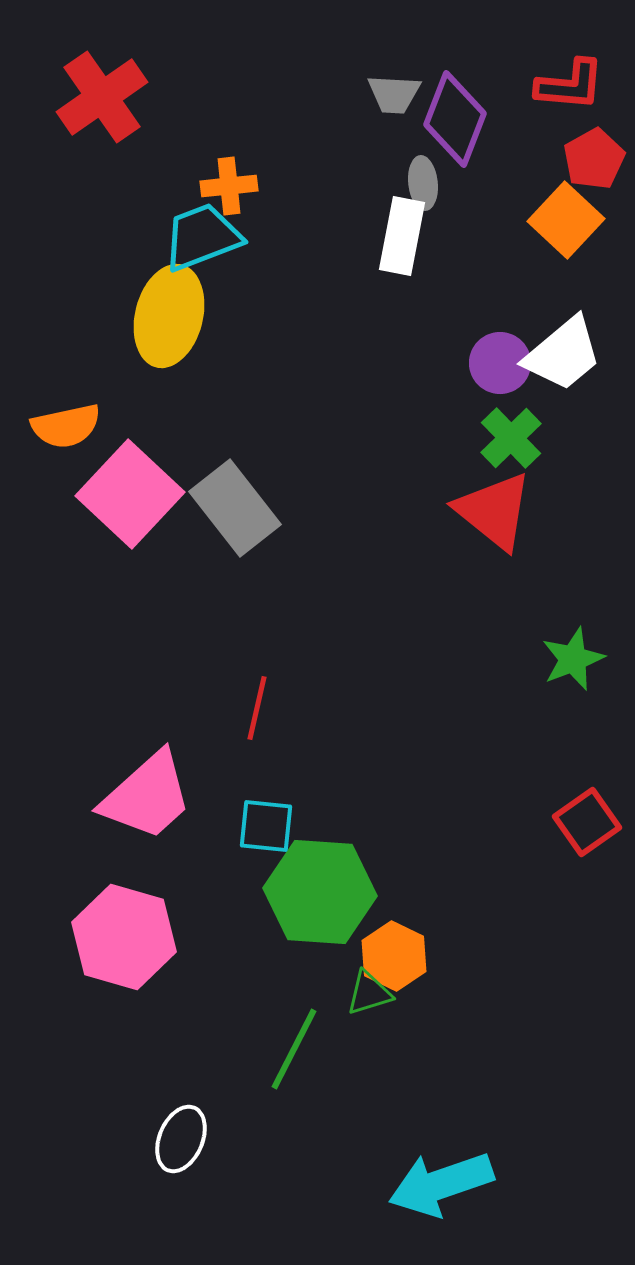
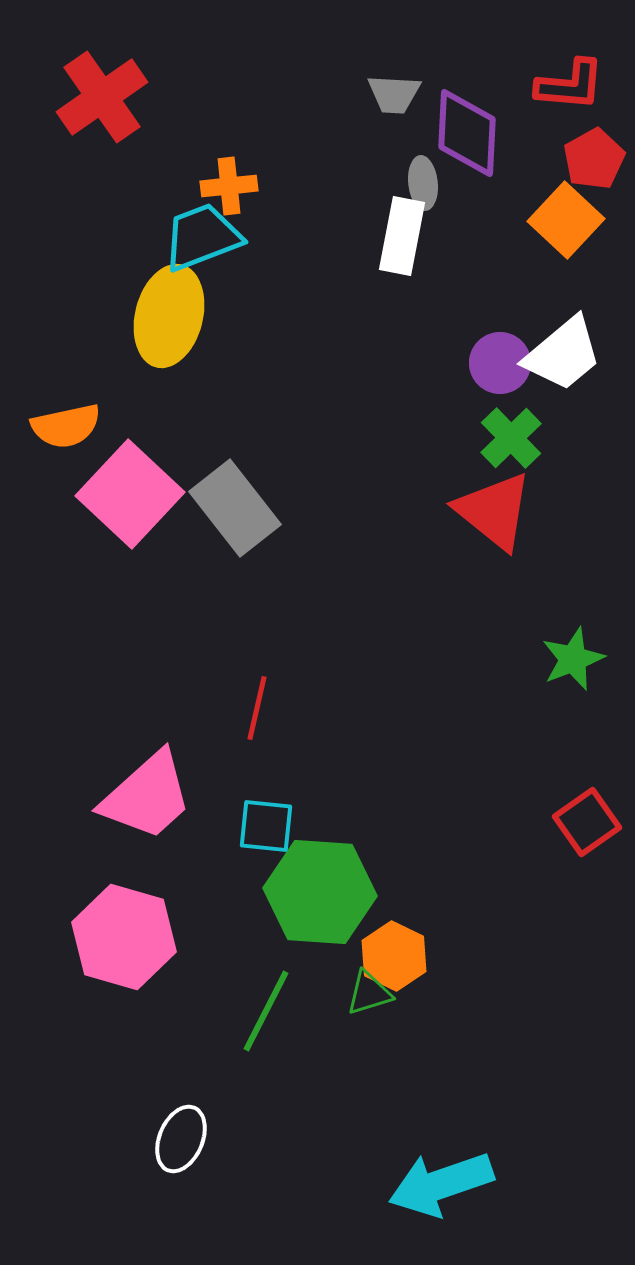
purple diamond: moved 12 px right, 14 px down; rotated 18 degrees counterclockwise
green line: moved 28 px left, 38 px up
